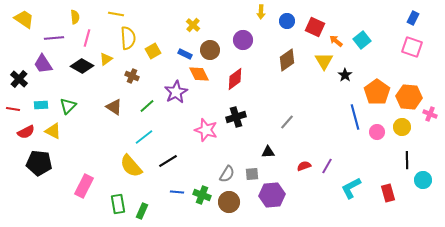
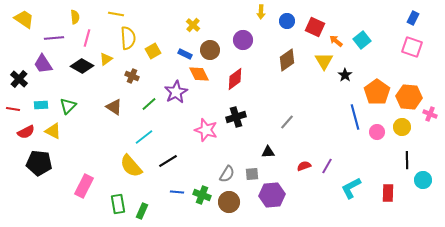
green line at (147, 106): moved 2 px right, 2 px up
red rectangle at (388, 193): rotated 18 degrees clockwise
